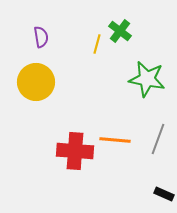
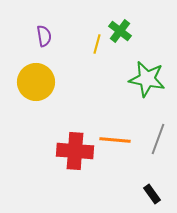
purple semicircle: moved 3 px right, 1 px up
black rectangle: moved 12 px left; rotated 30 degrees clockwise
